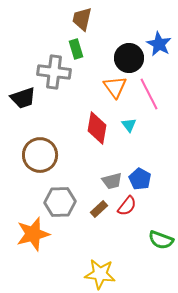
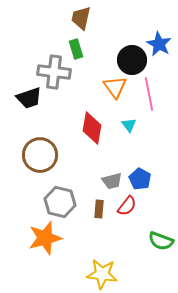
brown trapezoid: moved 1 px left, 1 px up
black circle: moved 3 px right, 2 px down
pink line: rotated 16 degrees clockwise
black trapezoid: moved 6 px right
red diamond: moved 5 px left
gray hexagon: rotated 16 degrees clockwise
brown rectangle: rotated 42 degrees counterclockwise
orange star: moved 12 px right, 4 px down
green semicircle: moved 1 px down
yellow star: moved 2 px right
